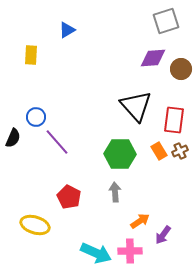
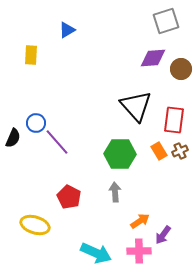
blue circle: moved 6 px down
pink cross: moved 9 px right
